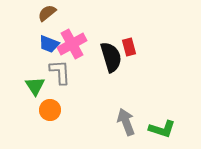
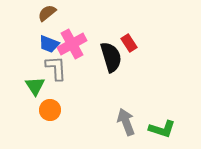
red rectangle: moved 4 px up; rotated 18 degrees counterclockwise
gray L-shape: moved 4 px left, 4 px up
